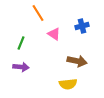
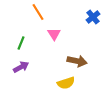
orange line: moved 1 px up
blue cross: moved 11 px right, 9 px up; rotated 24 degrees counterclockwise
pink triangle: rotated 24 degrees clockwise
purple arrow: rotated 35 degrees counterclockwise
yellow semicircle: moved 2 px left, 1 px up; rotated 12 degrees counterclockwise
